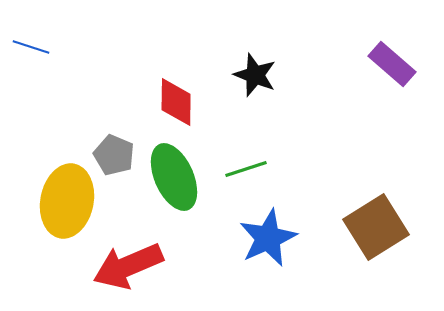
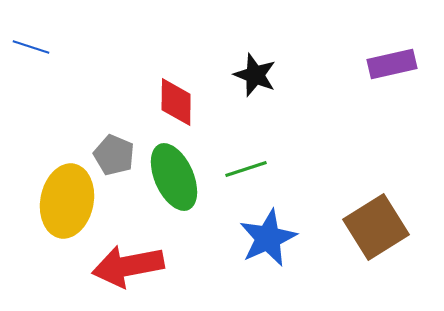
purple rectangle: rotated 54 degrees counterclockwise
red arrow: rotated 12 degrees clockwise
